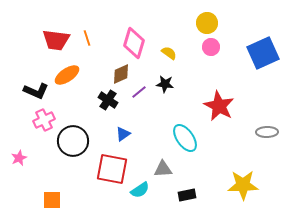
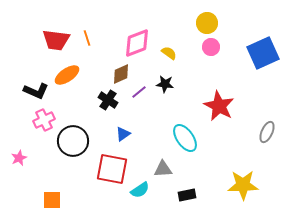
pink diamond: moved 3 px right; rotated 52 degrees clockwise
gray ellipse: rotated 65 degrees counterclockwise
